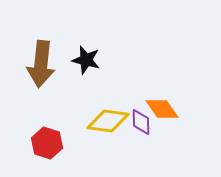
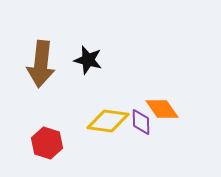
black star: moved 2 px right
